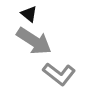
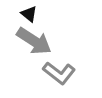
gray L-shape: moved 1 px up
